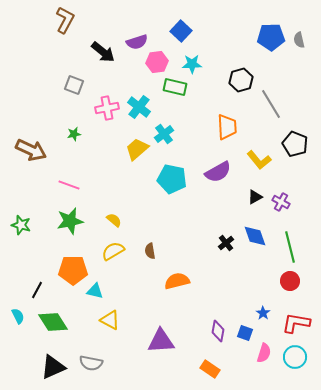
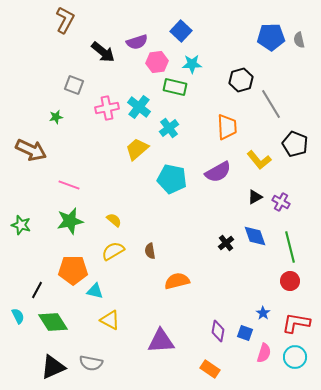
green star at (74, 134): moved 18 px left, 17 px up
cyan cross at (164, 134): moved 5 px right, 6 px up
